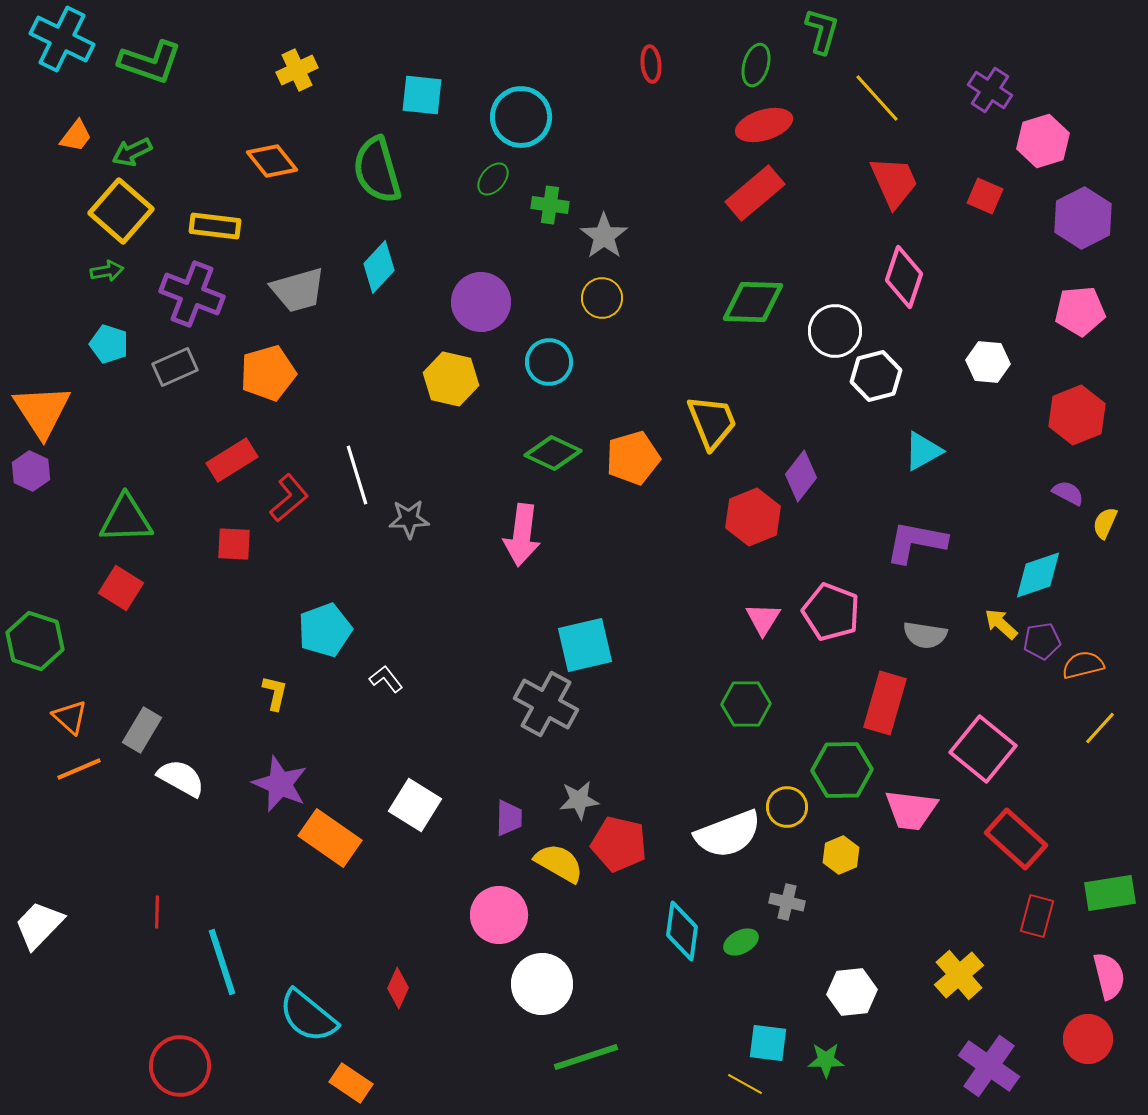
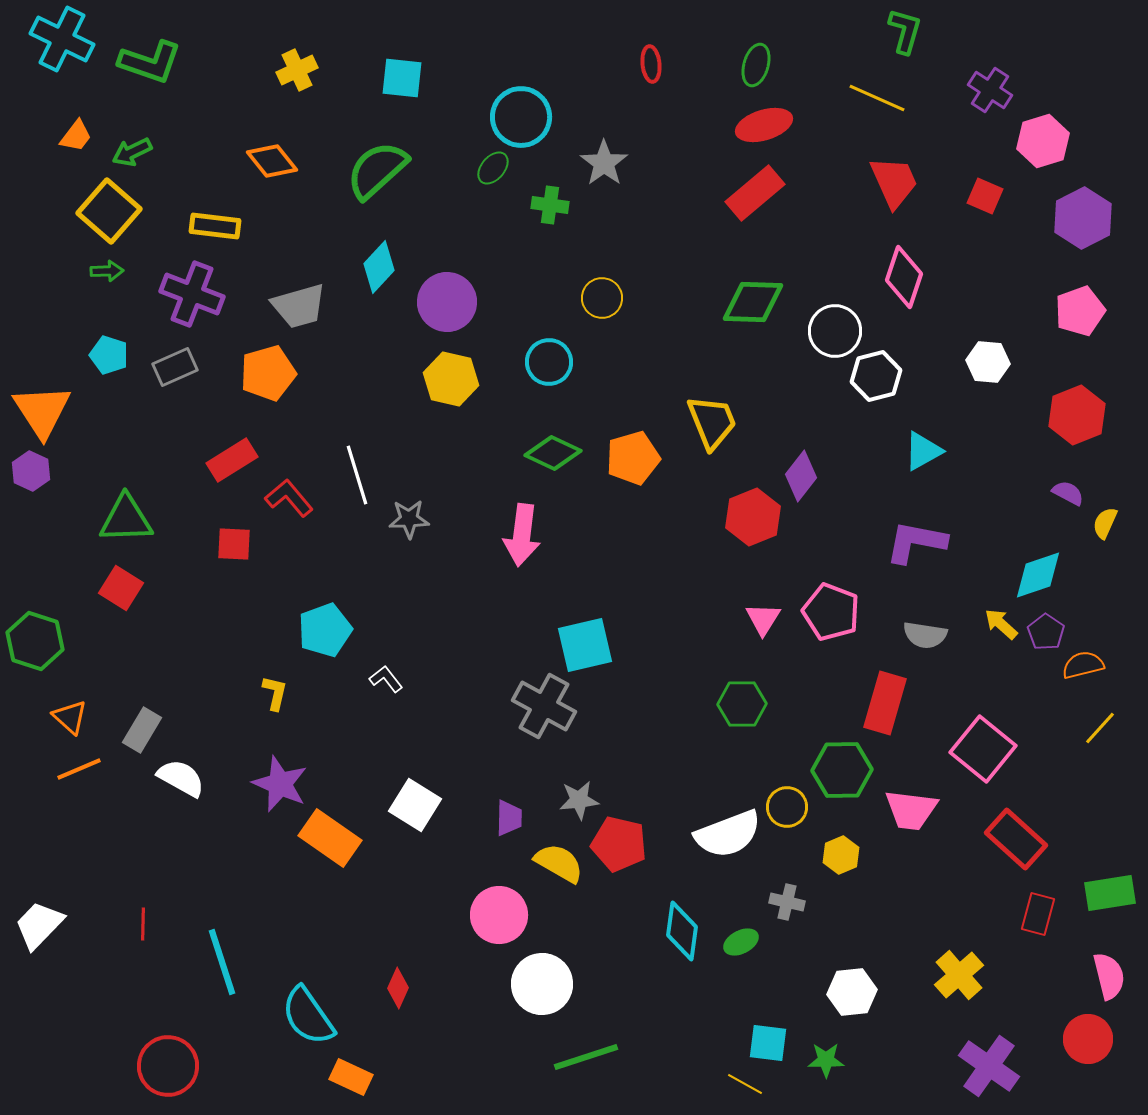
green L-shape at (822, 31): moved 83 px right
cyan square at (422, 95): moved 20 px left, 17 px up
yellow line at (877, 98): rotated 24 degrees counterclockwise
green semicircle at (377, 170): rotated 64 degrees clockwise
green ellipse at (493, 179): moved 11 px up
yellow square at (121, 211): moved 12 px left
gray star at (604, 236): moved 73 px up
green arrow at (107, 271): rotated 8 degrees clockwise
gray trapezoid at (298, 290): moved 1 px right, 16 px down
purple circle at (481, 302): moved 34 px left
pink pentagon at (1080, 311): rotated 15 degrees counterclockwise
cyan pentagon at (109, 344): moved 11 px down
red L-shape at (289, 498): rotated 90 degrees counterclockwise
purple pentagon at (1042, 641): moved 4 px right, 9 px up; rotated 30 degrees counterclockwise
gray cross at (546, 704): moved 2 px left, 2 px down
green hexagon at (746, 704): moved 4 px left
red line at (157, 912): moved 14 px left, 12 px down
red rectangle at (1037, 916): moved 1 px right, 2 px up
cyan semicircle at (308, 1016): rotated 16 degrees clockwise
red circle at (180, 1066): moved 12 px left
orange rectangle at (351, 1083): moved 6 px up; rotated 9 degrees counterclockwise
